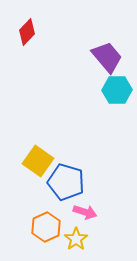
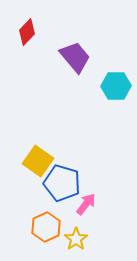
purple trapezoid: moved 32 px left
cyan hexagon: moved 1 px left, 4 px up
blue pentagon: moved 4 px left, 1 px down
pink arrow: moved 1 px right, 8 px up; rotated 70 degrees counterclockwise
